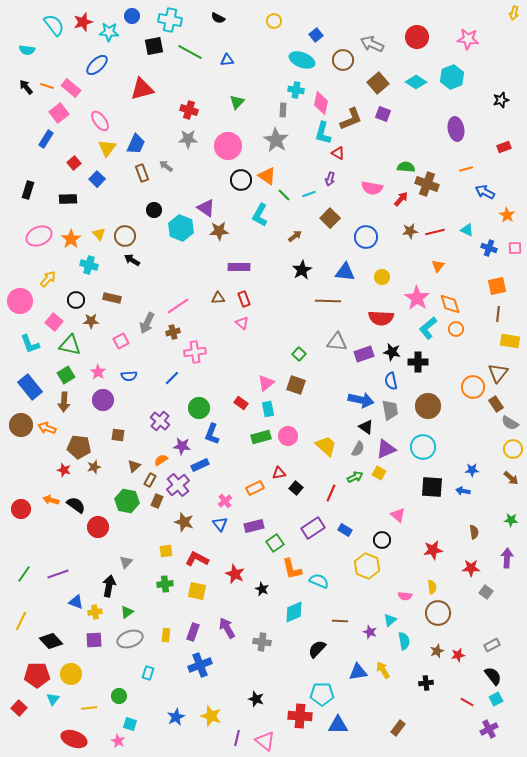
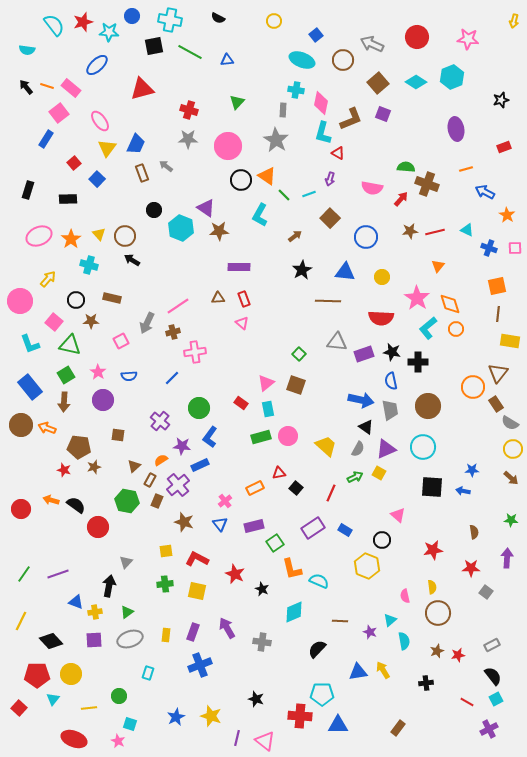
yellow arrow at (514, 13): moved 8 px down
blue L-shape at (212, 434): moved 2 px left, 3 px down; rotated 15 degrees clockwise
pink semicircle at (405, 596): rotated 72 degrees clockwise
